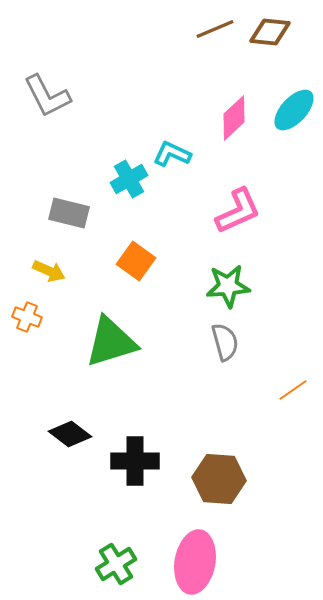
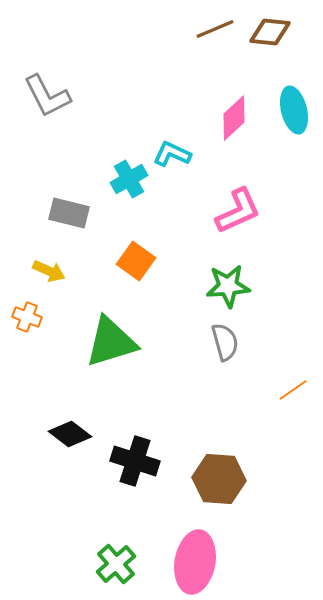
cyan ellipse: rotated 57 degrees counterclockwise
black cross: rotated 18 degrees clockwise
green cross: rotated 9 degrees counterclockwise
